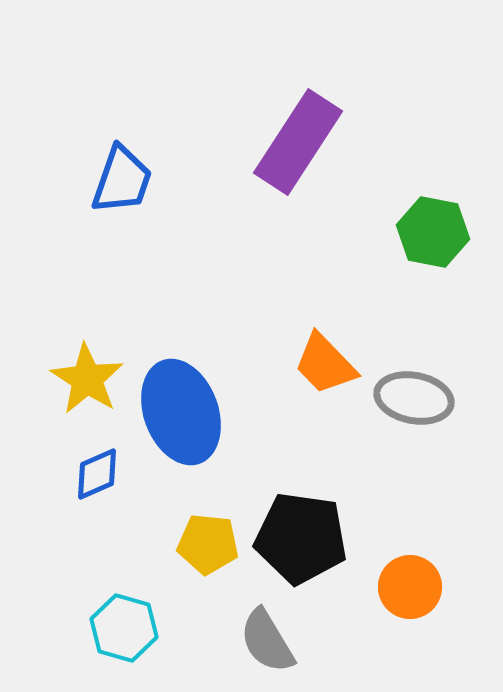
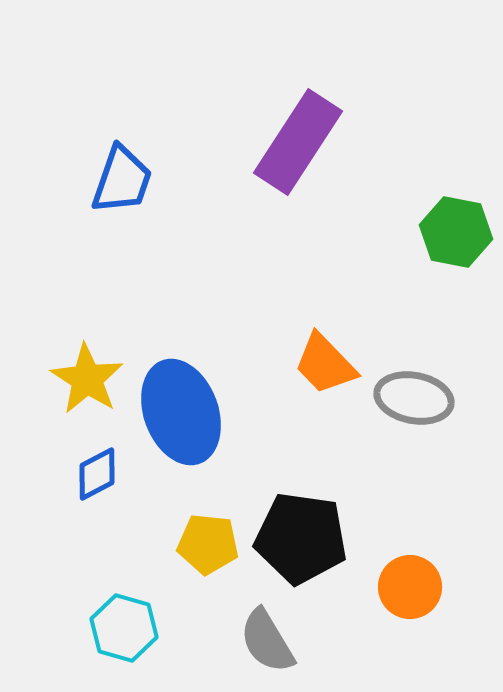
green hexagon: moved 23 px right
blue diamond: rotated 4 degrees counterclockwise
